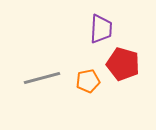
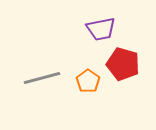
purple trapezoid: rotated 76 degrees clockwise
orange pentagon: rotated 25 degrees counterclockwise
